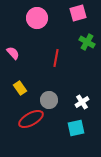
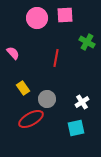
pink square: moved 13 px left, 2 px down; rotated 12 degrees clockwise
yellow rectangle: moved 3 px right
gray circle: moved 2 px left, 1 px up
